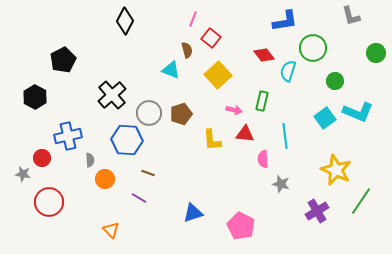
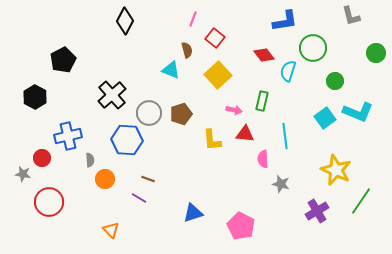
red square at (211, 38): moved 4 px right
brown line at (148, 173): moved 6 px down
